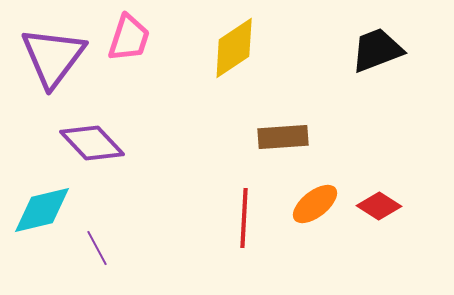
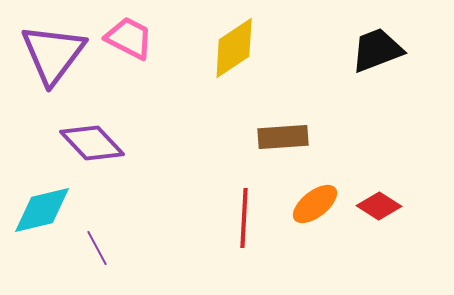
pink trapezoid: rotated 81 degrees counterclockwise
purple triangle: moved 3 px up
